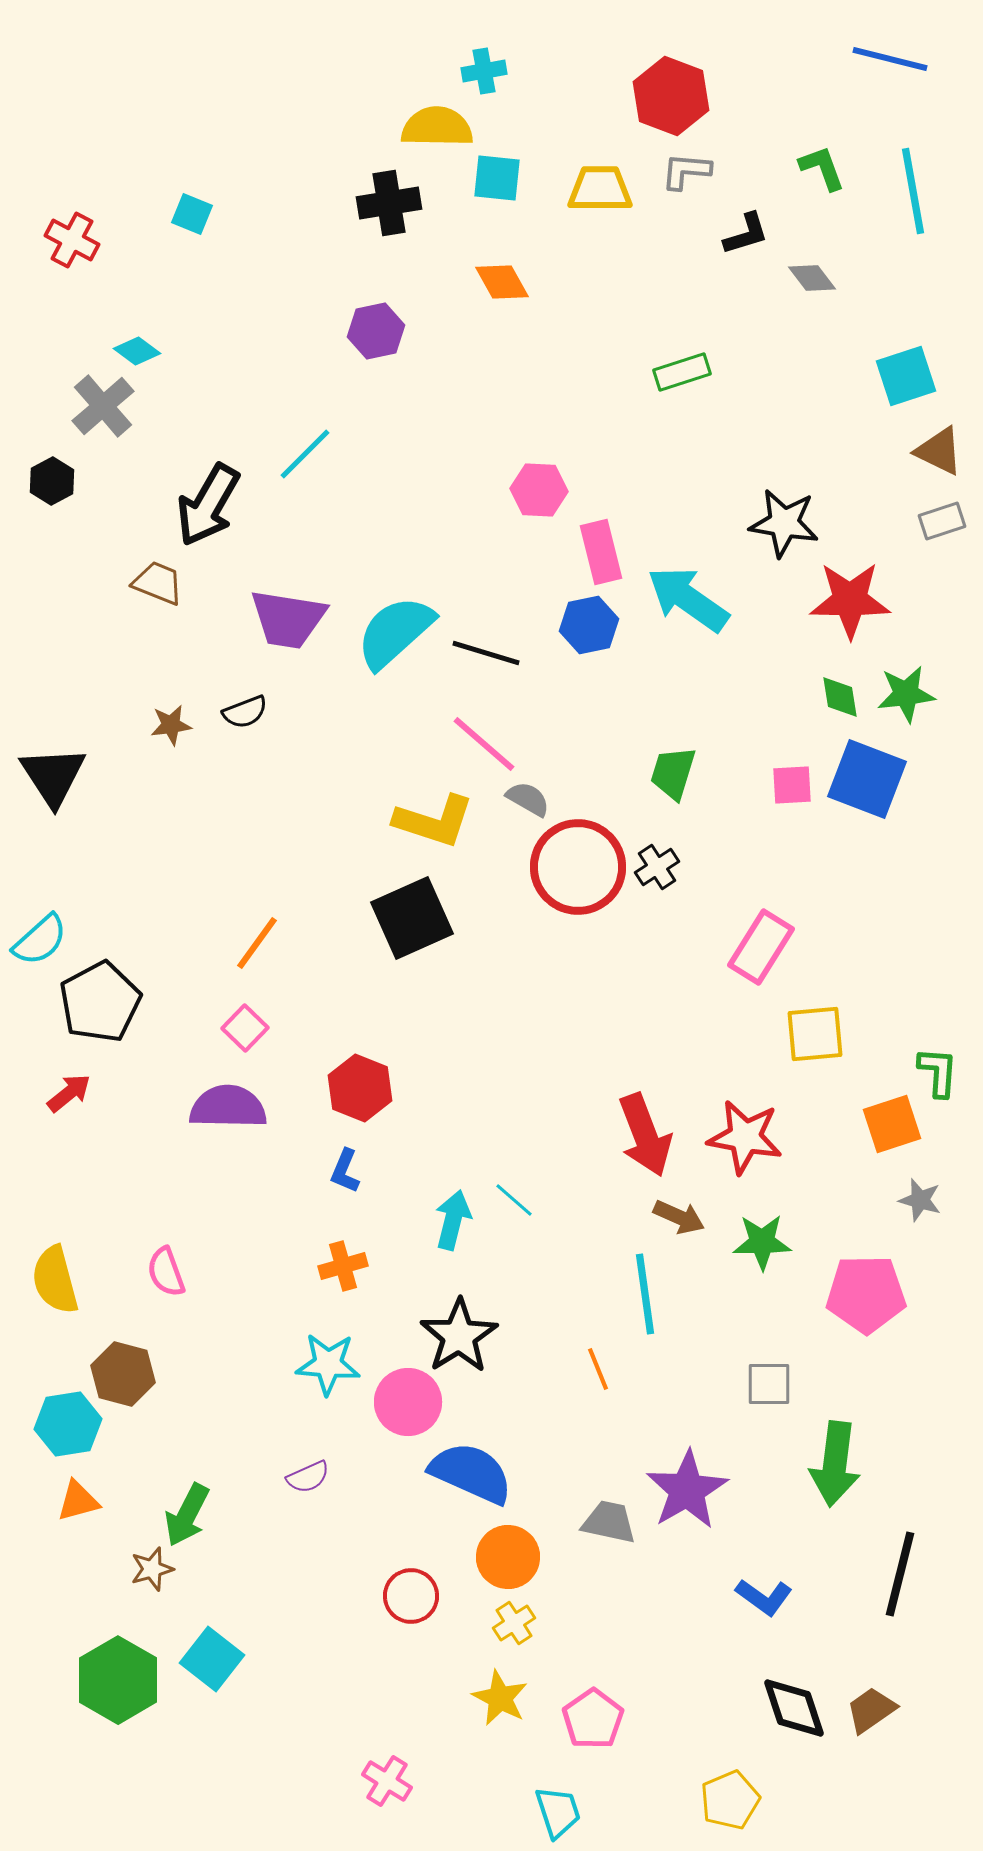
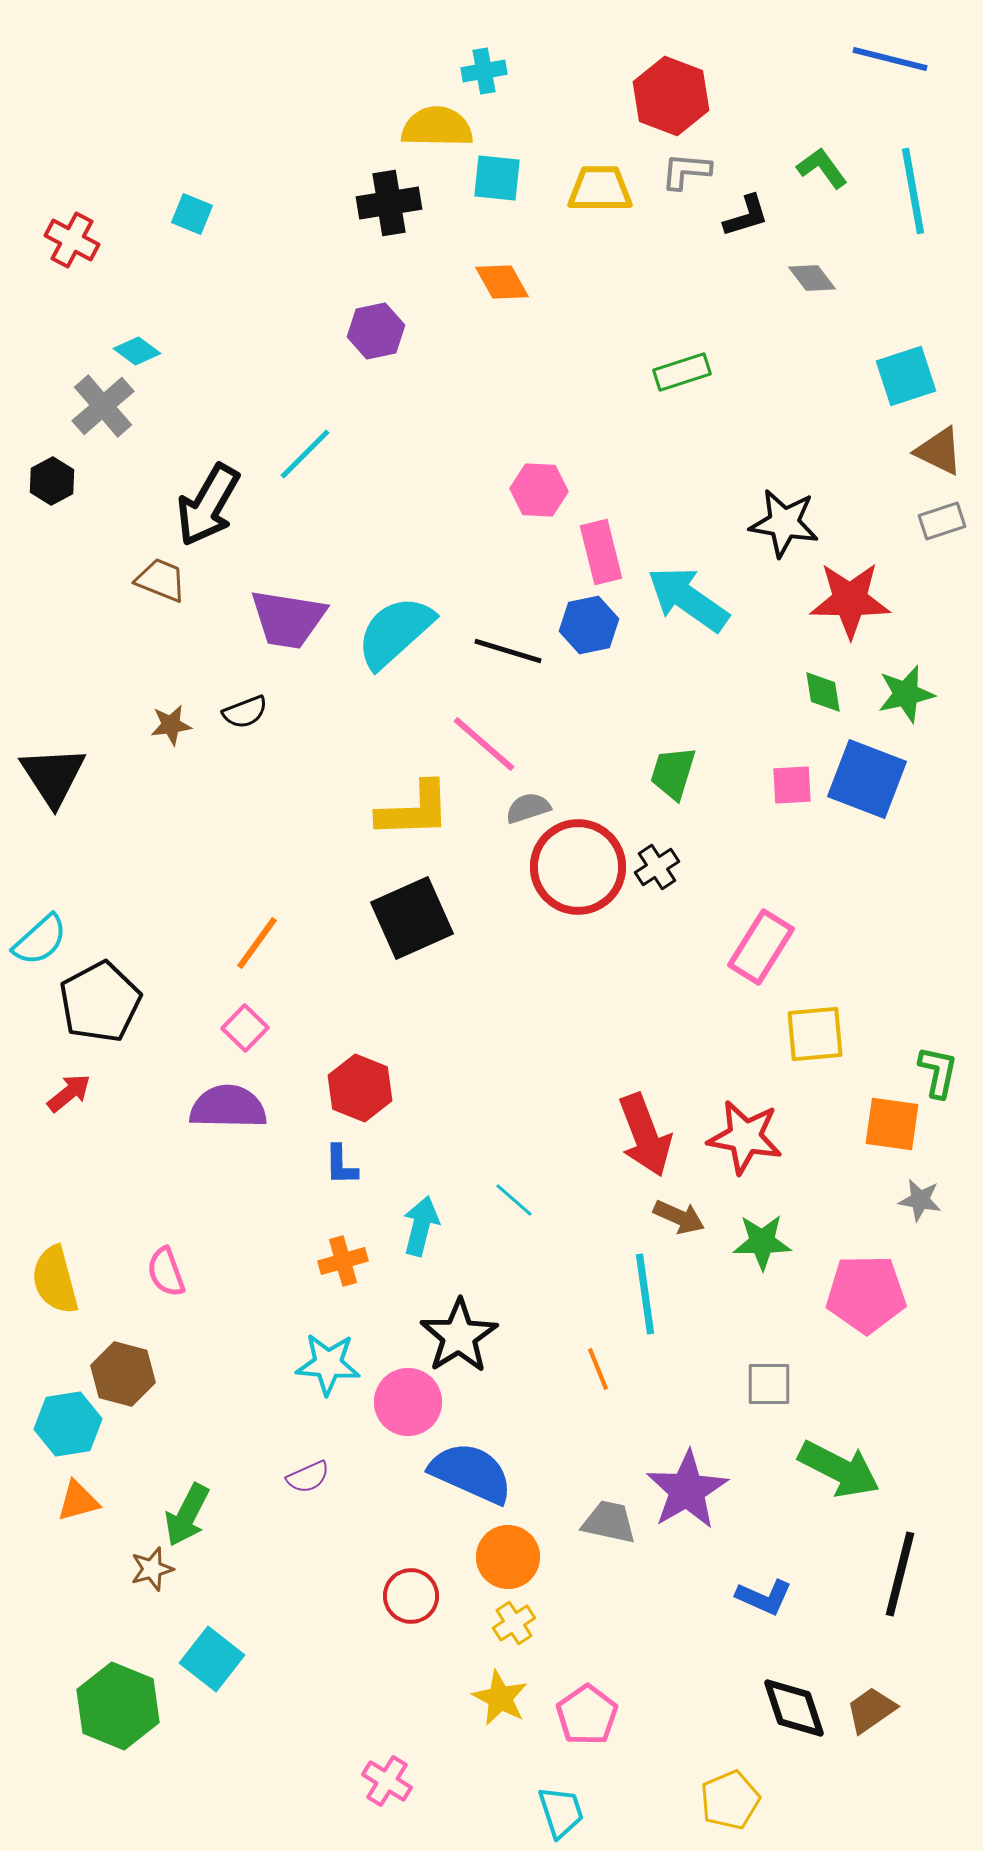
green L-shape at (822, 168): rotated 16 degrees counterclockwise
black L-shape at (746, 234): moved 18 px up
brown trapezoid at (158, 583): moved 3 px right, 3 px up
black line at (486, 653): moved 22 px right, 2 px up
green star at (906, 694): rotated 6 degrees counterclockwise
green diamond at (840, 697): moved 17 px left, 5 px up
gray semicircle at (528, 799): moved 9 px down; rotated 48 degrees counterclockwise
yellow L-shape at (434, 821): moved 20 px left, 11 px up; rotated 20 degrees counterclockwise
green L-shape at (938, 1072): rotated 8 degrees clockwise
orange square at (892, 1124): rotated 26 degrees clockwise
blue L-shape at (345, 1171): moved 4 px left, 6 px up; rotated 24 degrees counterclockwise
gray star at (920, 1200): rotated 6 degrees counterclockwise
cyan arrow at (453, 1220): moved 32 px left, 6 px down
orange cross at (343, 1266): moved 5 px up
green arrow at (835, 1464): moved 4 px right, 5 px down; rotated 70 degrees counterclockwise
blue L-shape at (764, 1597): rotated 12 degrees counterclockwise
green hexagon at (118, 1680): moved 26 px down; rotated 8 degrees counterclockwise
pink pentagon at (593, 1719): moved 6 px left, 4 px up
cyan trapezoid at (558, 1812): moved 3 px right
